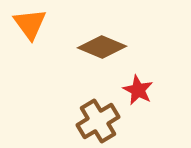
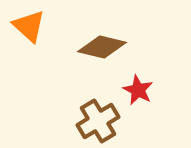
orange triangle: moved 1 px left, 2 px down; rotated 12 degrees counterclockwise
brown diamond: rotated 9 degrees counterclockwise
